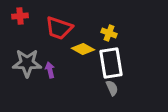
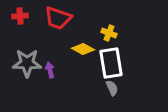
red trapezoid: moved 1 px left, 10 px up
